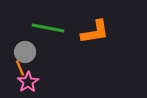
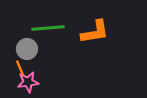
green line: rotated 16 degrees counterclockwise
gray circle: moved 2 px right, 3 px up
pink star: rotated 25 degrees clockwise
